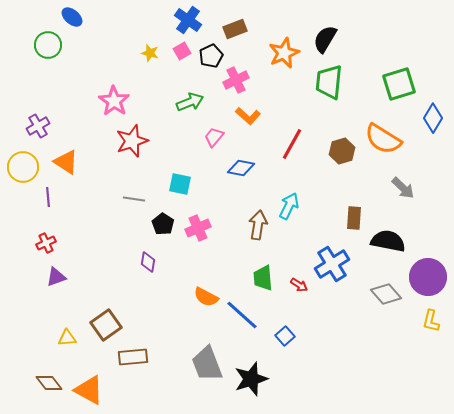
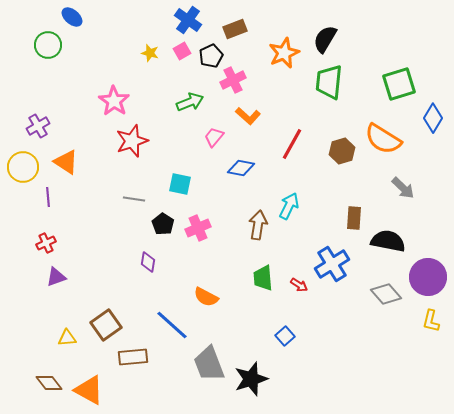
pink cross at (236, 80): moved 3 px left
blue line at (242, 315): moved 70 px left, 10 px down
gray trapezoid at (207, 364): moved 2 px right
